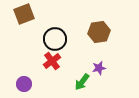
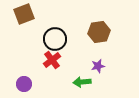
red cross: moved 1 px up
purple star: moved 1 px left, 2 px up
green arrow: rotated 48 degrees clockwise
